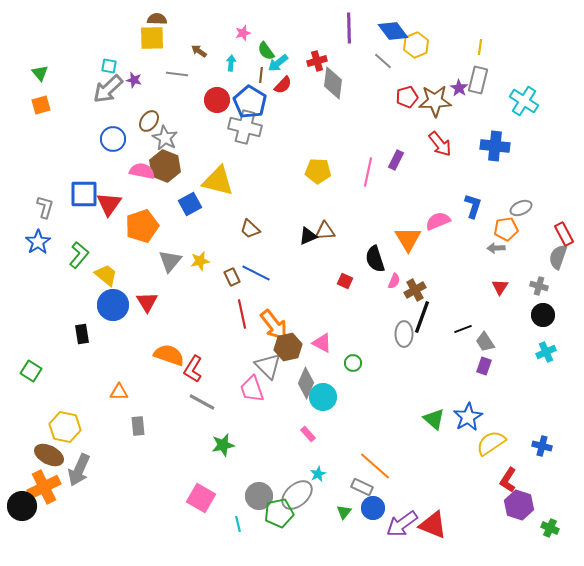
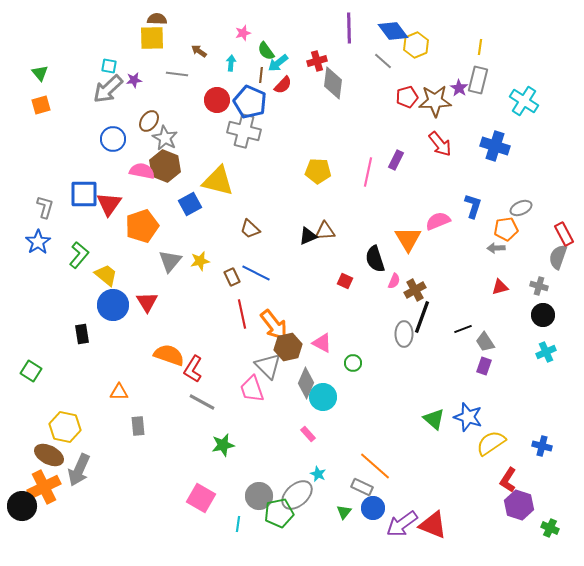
purple star at (134, 80): rotated 21 degrees counterclockwise
blue pentagon at (250, 102): rotated 8 degrees counterclockwise
gray cross at (245, 127): moved 1 px left, 4 px down
blue cross at (495, 146): rotated 12 degrees clockwise
red triangle at (500, 287): rotated 42 degrees clockwise
blue star at (468, 417): rotated 24 degrees counterclockwise
cyan star at (318, 474): rotated 21 degrees counterclockwise
cyan line at (238, 524): rotated 21 degrees clockwise
